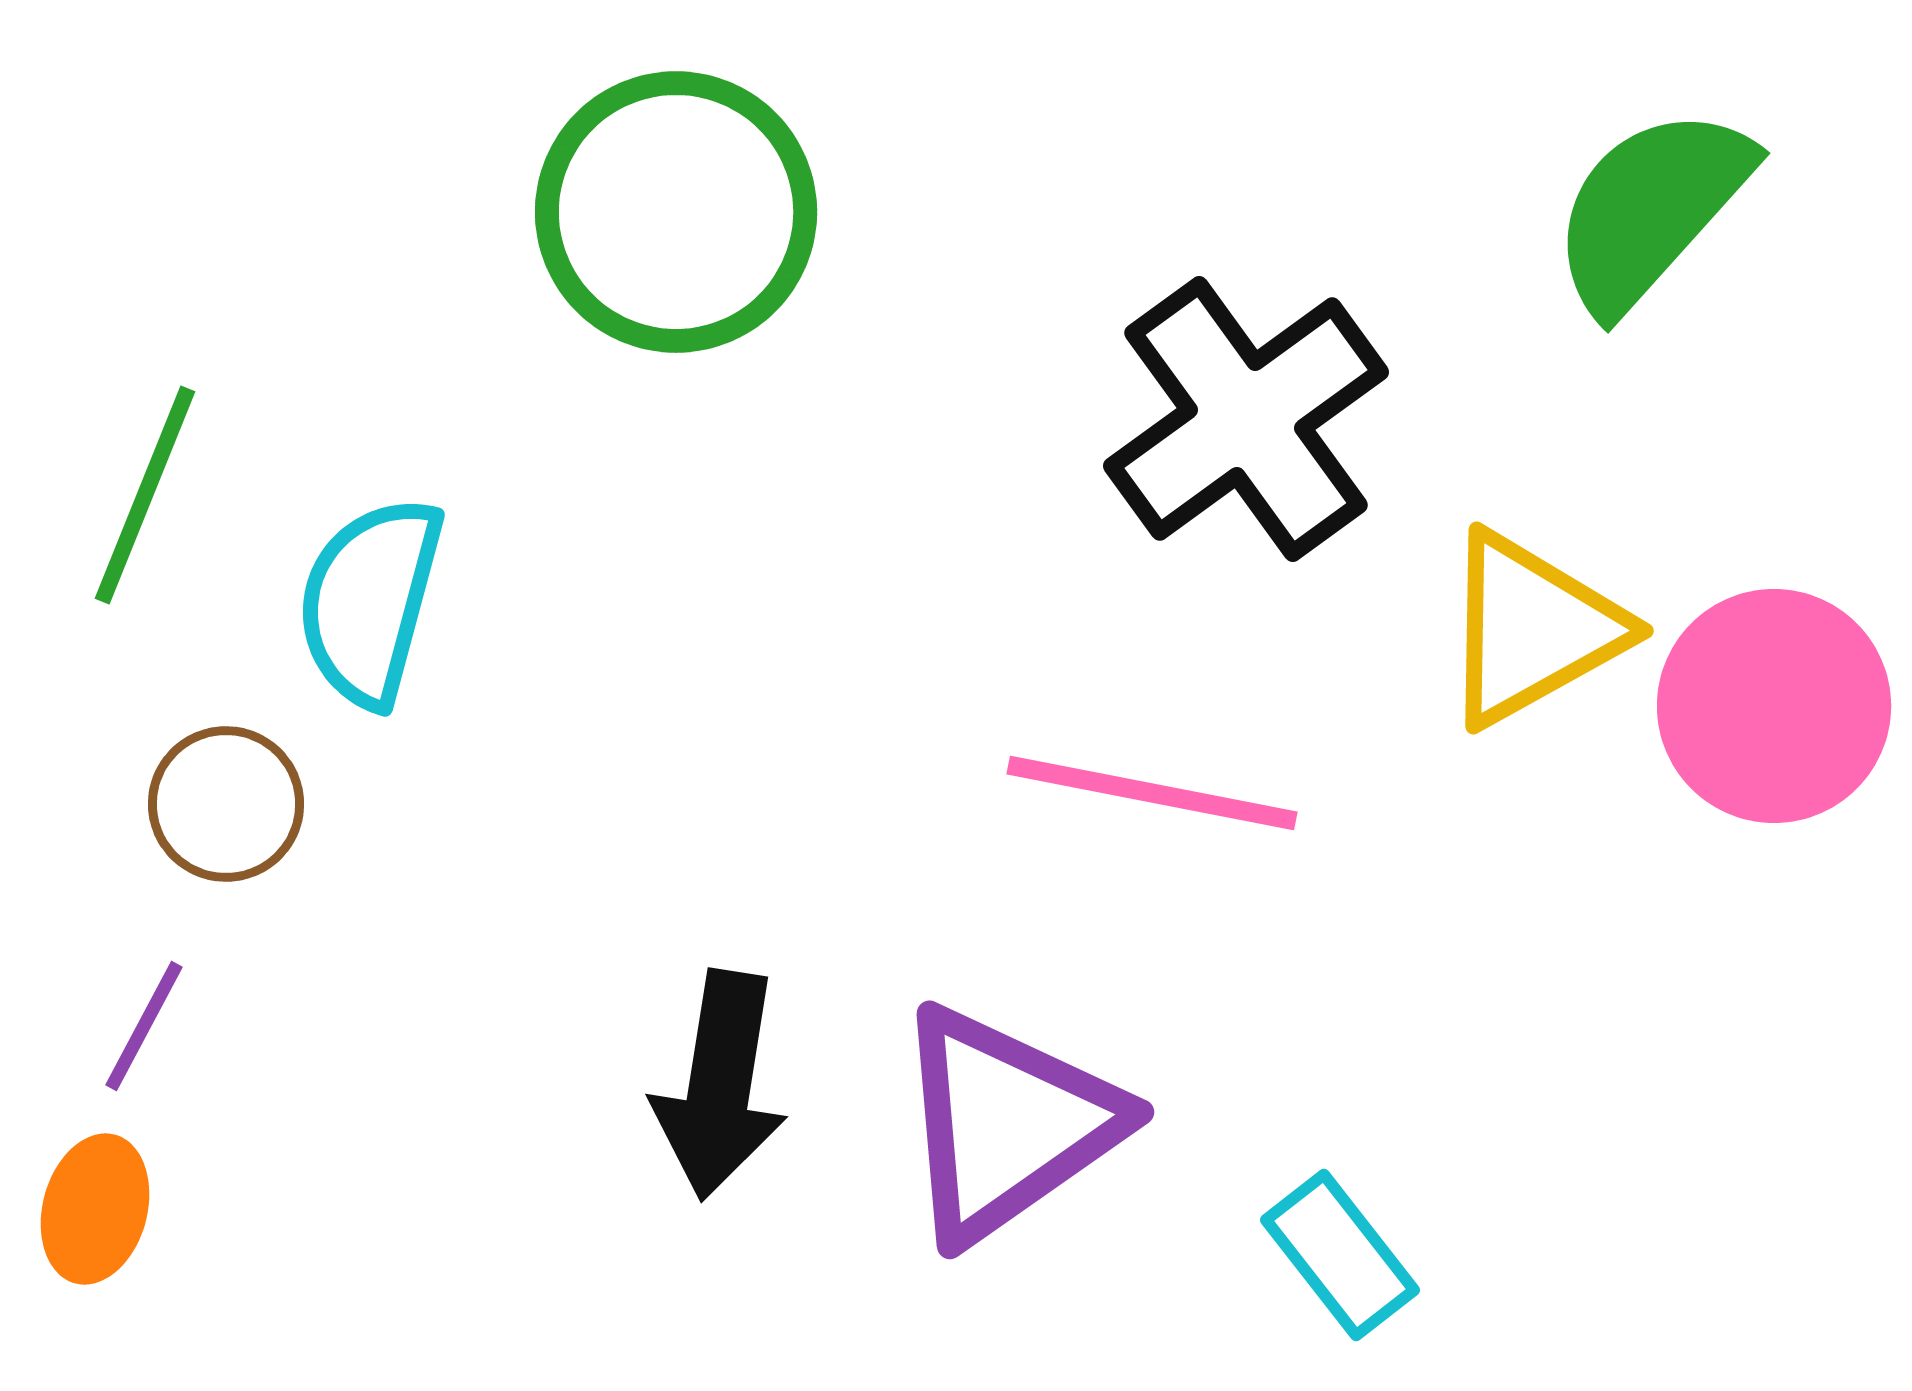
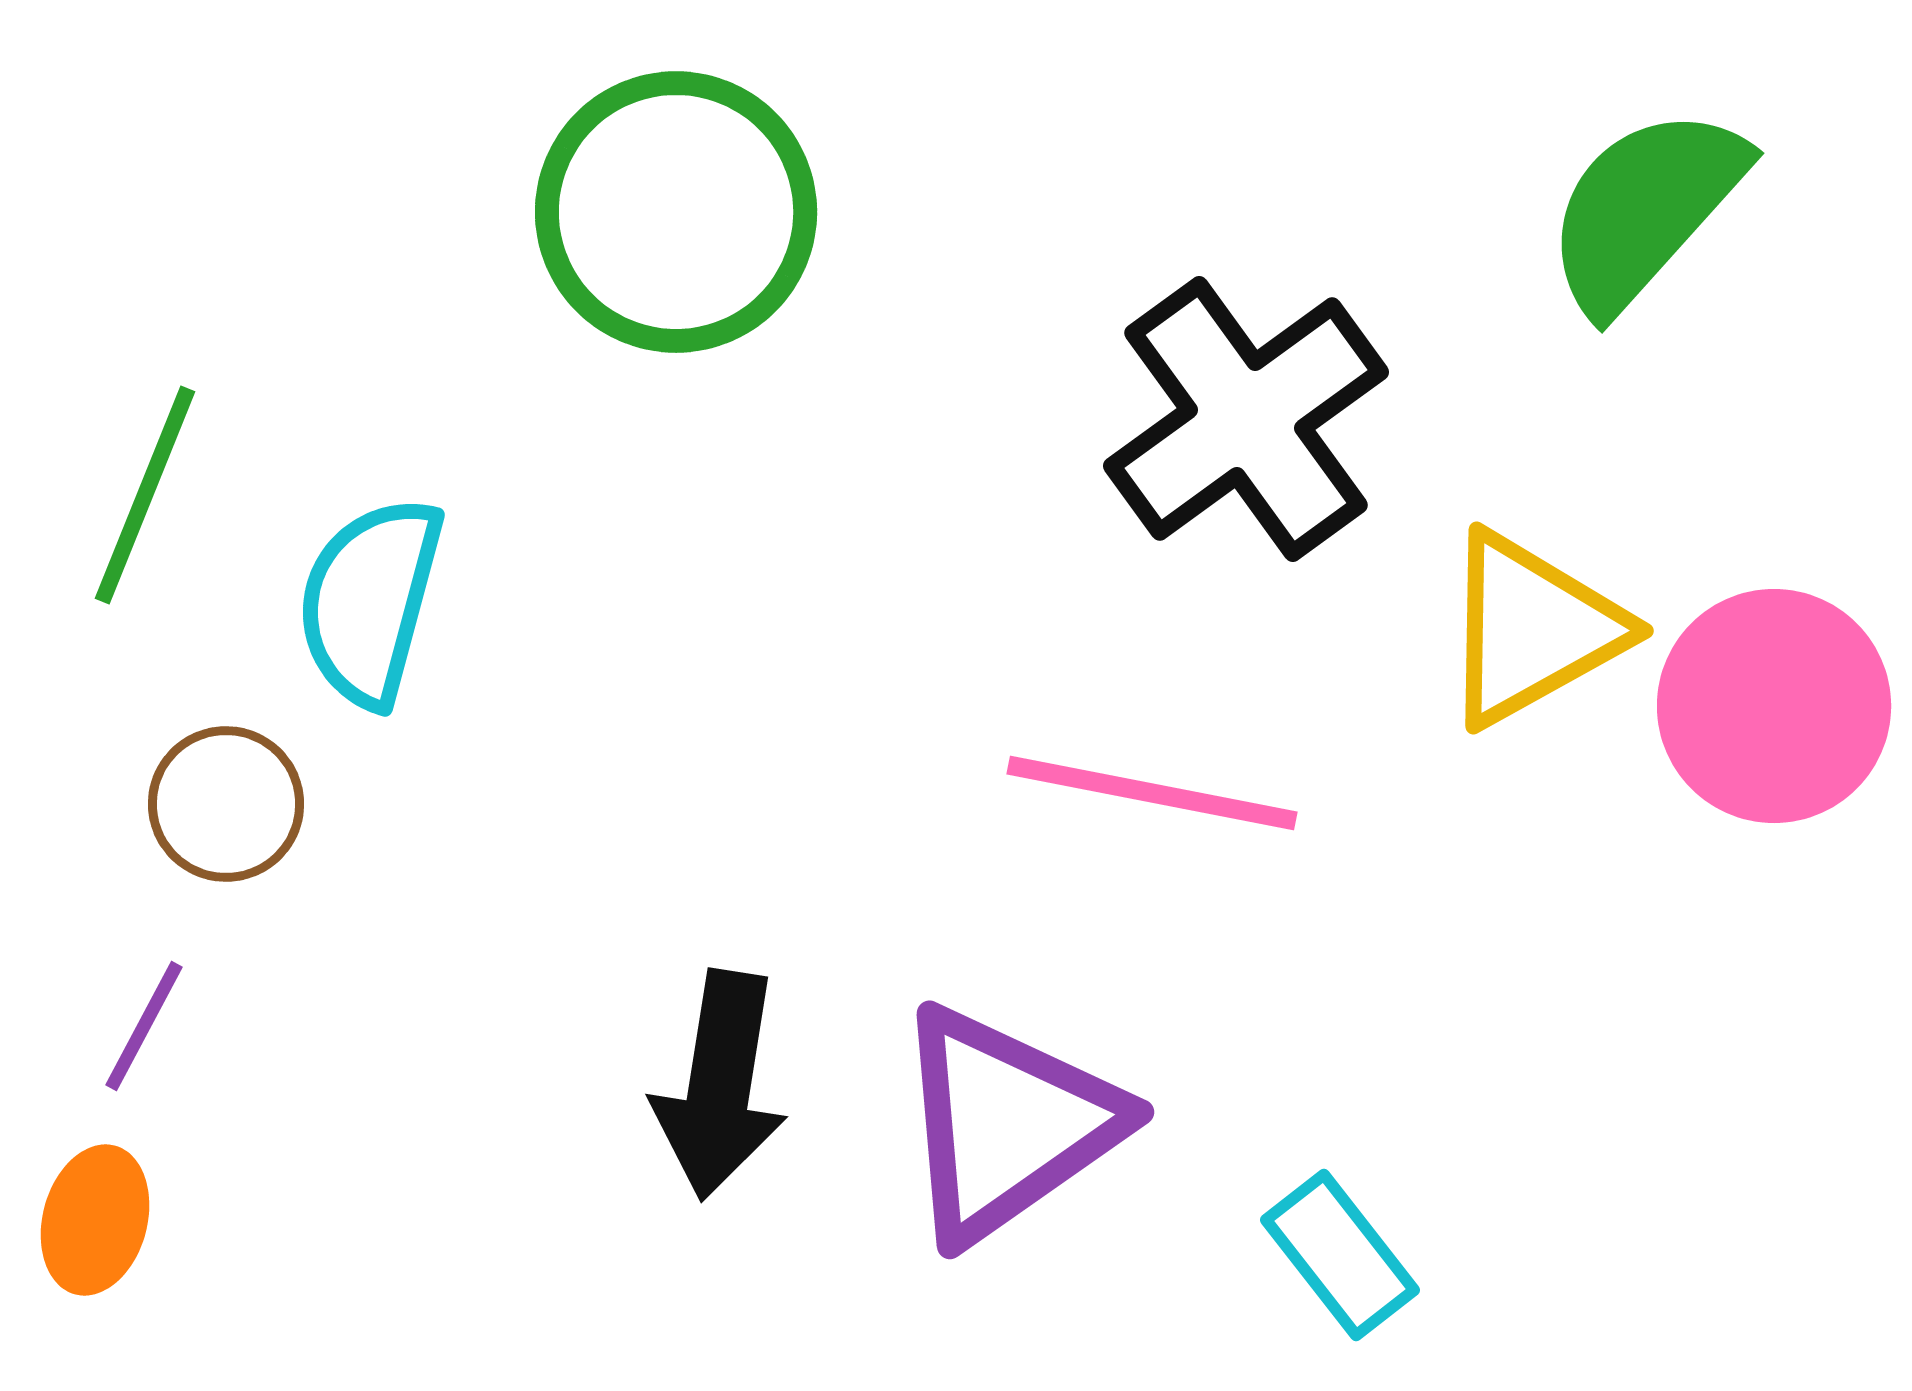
green semicircle: moved 6 px left
orange ellipse: moved 11 px down
